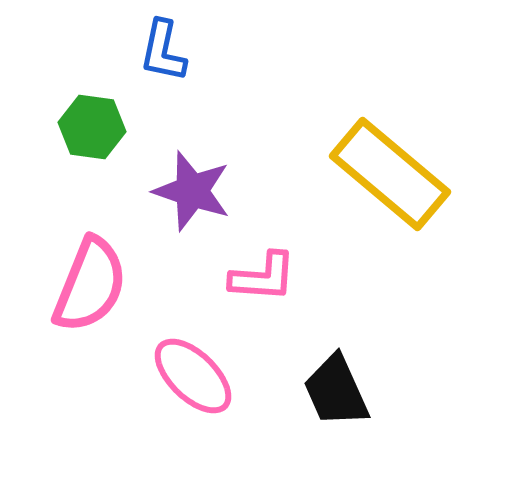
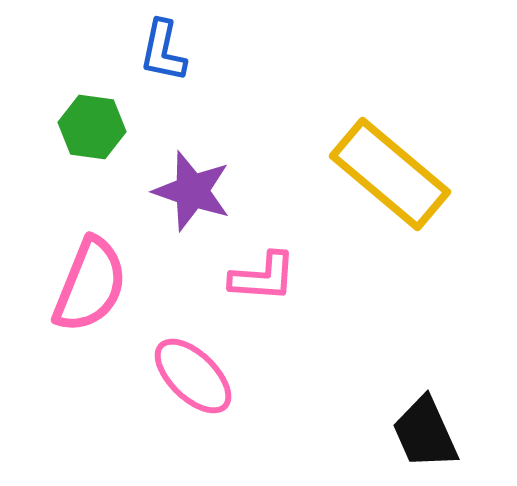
black trapezoid: moved 89 px right, 42 px down
